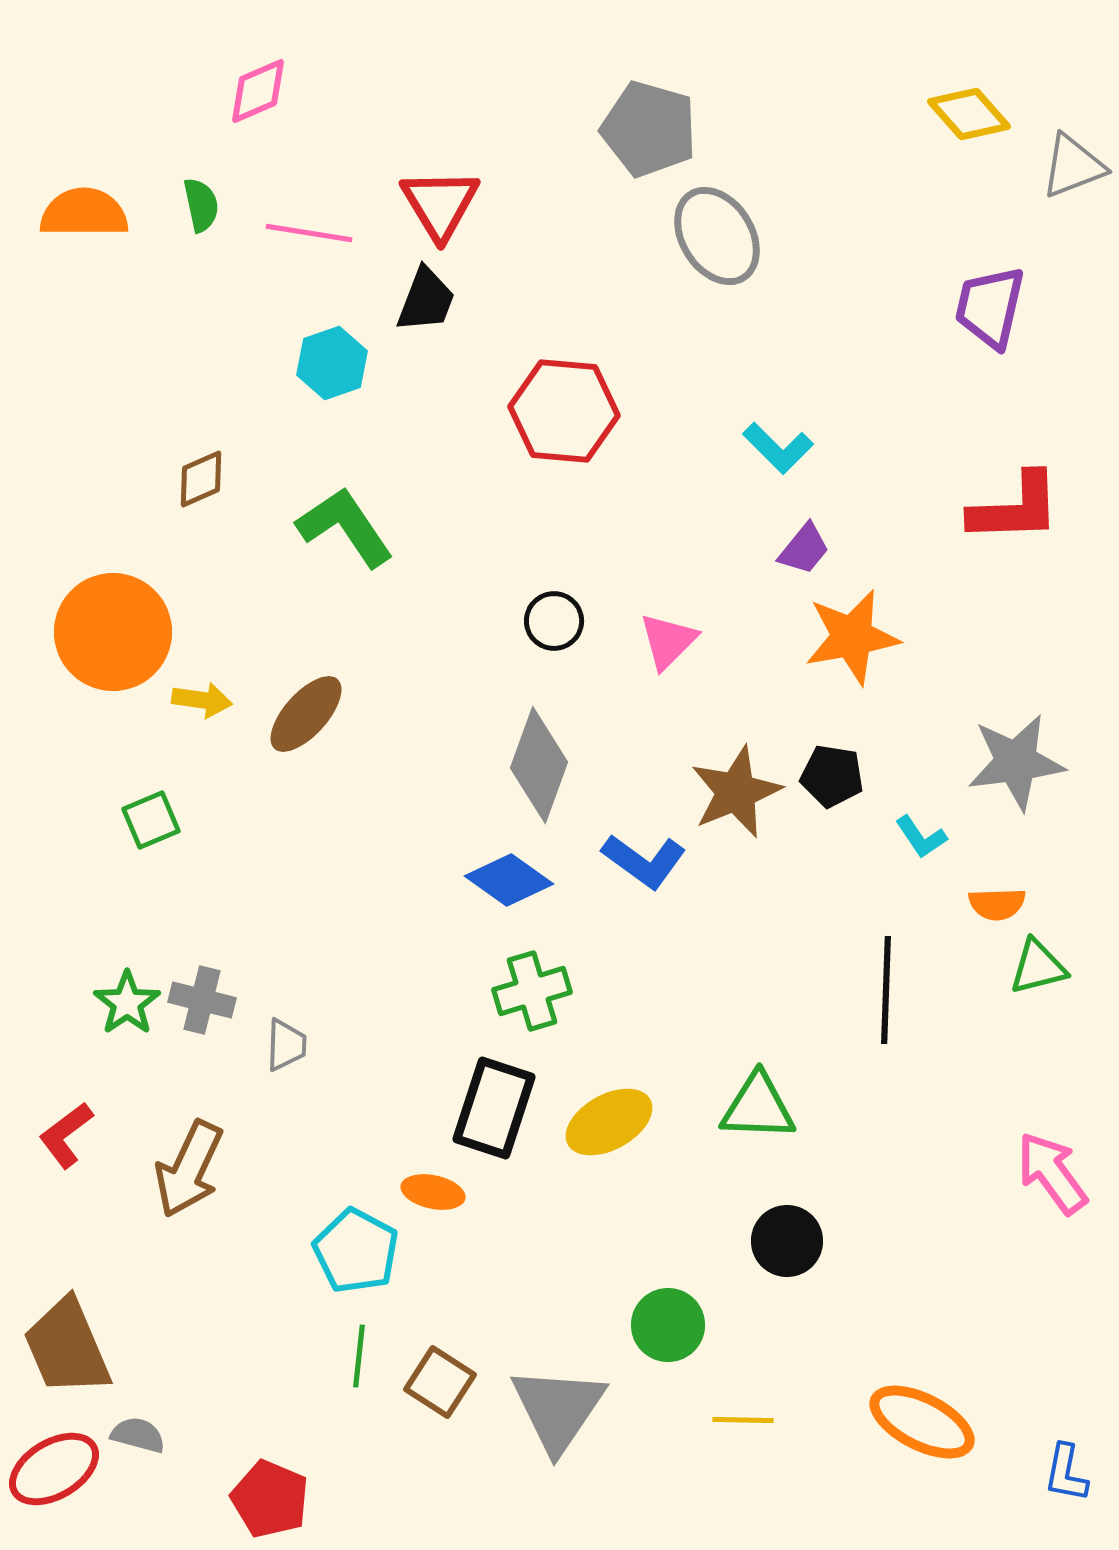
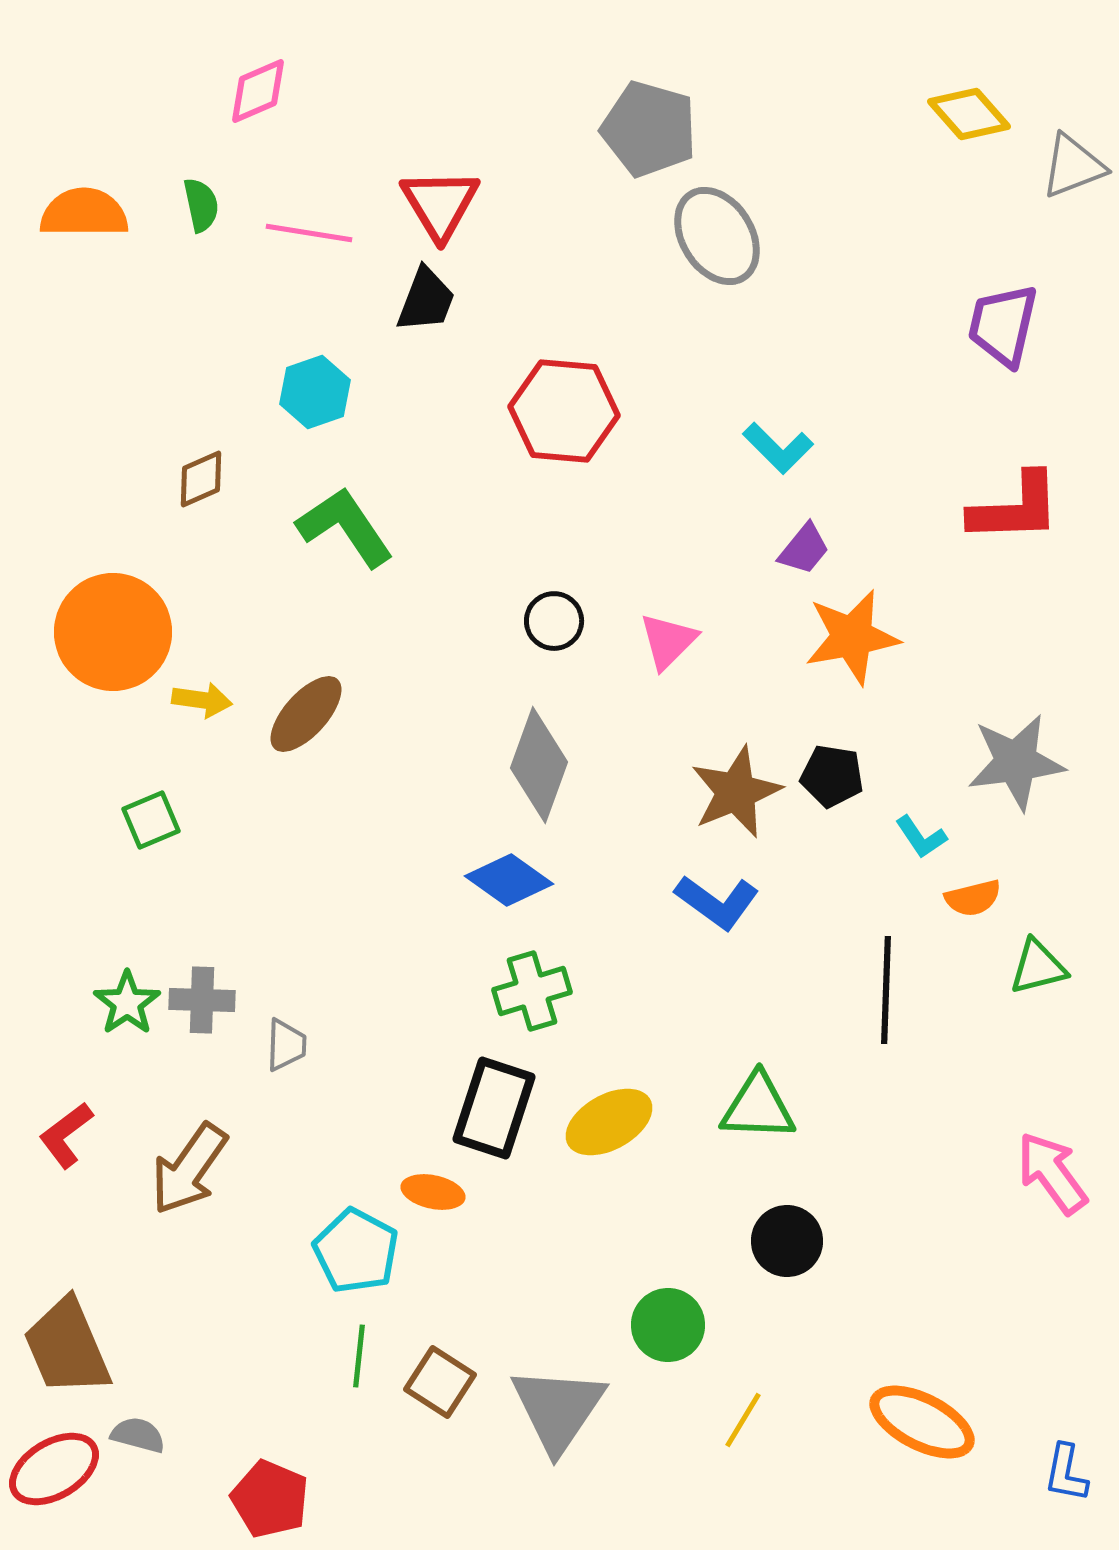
purple trapezoid at (990, 307): moved 13 px right, 18 px down
cyan hexagon at (332, 363): moved 17 px left, 29 px down
blue L-shape at (644, 861): moved 73 px right, 41 px down
orange semicircle at (997, 904): moved 24 px left, 6 px up; rotated 12 degrees counterclockwise
gray cross at (202, 1000): rotated 12 degrees counterclockwise
brown arrow at (189, 1169): rotated 10 degrees clockwise
yellow line at (743, 1420): rotated 60 degrees counterclockwise
